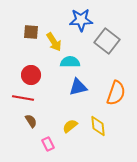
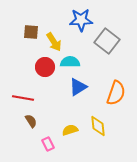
red circle: moved 14 px right, 8 px up
blue triangle: rotated 18 degrees counterclockwise
yellow semicircle: moved 4 px down; rotated 21 degrees clockwise
